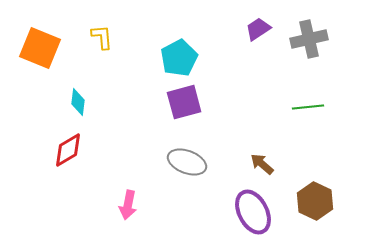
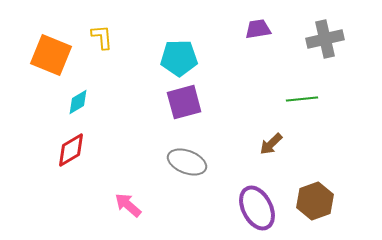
purple trapezoid: rotated 24 degrees clockwise
gray cross: moved 16 px right
orange square: moved 11 px right, 7 px down
cyan pentagon: rotated 27 degrees clockwise
cyan diamond: rotated 52 degrees clockwise
green line: moved 6 px left, 8 px up
red diamond: moved 3 px right
brown arrow: moved 9 px right, 20 px up; rotated 85 degrees counterclockwise
brown hexagon: rotated 15 degrees clockwise
pink arrow: rotated 120 degrees clockwise
purple ellipse: moved 4 px right, 4 px up
